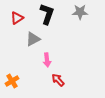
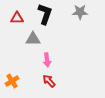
black L-shape: moved 2 px left
red triangle: rotated 32 degrees clockwise
gray triangle: rotated 28 degrees clockwise
red arrow: moved 9 px left, 1 px down
